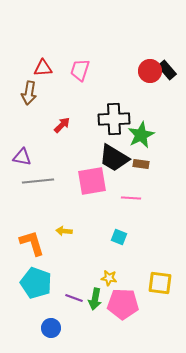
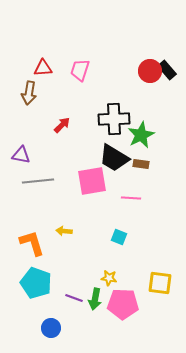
purple triangle: moved 1 px left, 2 px up
